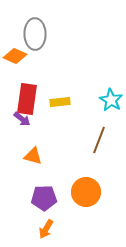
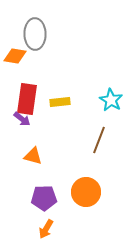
orange diamond: rotated 15 degrees counterclockwise
